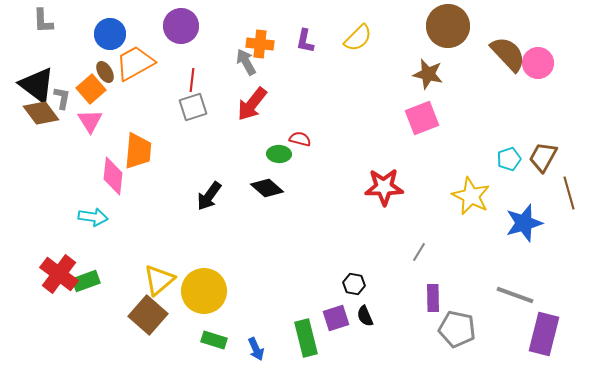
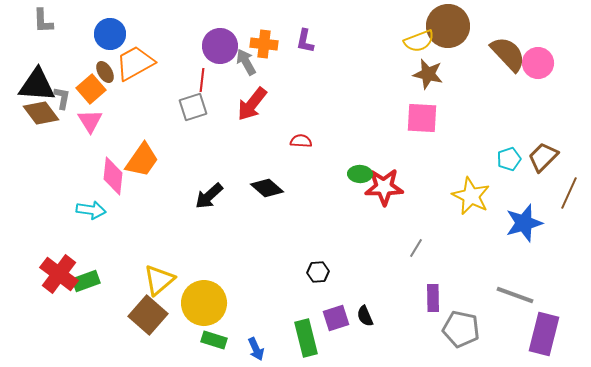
purple circle at (181, 26): moved 39 px right, 20 px down
yellow semicircle at (358, 38): moved 61 px right, 3 px down; rotated 24 degrees clockwise
orange cross at (260, 44): moved 4 px right
red line at (192, 80): moved 10 px right
black triangle at (37, 85): rotated 33 degrees counterclockwise
pink square at (422, 118): rotated 24 degrees clockwise
red semicircle at (300, 139): moved 1 px right, 2 px down; rotated 10 degrees counterclockwise
orange trapezoid at (138, 151): moved 4 px right, 9 px down; rotated 30 degrees clockwise
green ellipse at (279, 154): moved 81 px right, 20 px down
brown trapezoid at (543, 157): rotated 16 degrees clockwise
brown line at (569, 193): rotated 40 degrees clockwise
black arrow at (209, 196): rotated 12 degrees clockwise
cyan arrow at (93, 217): moved 2 px left, 7 px up
gray line at (419, 252): moved 3 px left, 4 px up
black hexagon at (354, 284): moved 36 px left, 12 px up; rotated 15 degrees counterclockwise
yellow circle at (204, 291): moved 12 px down
gray pentagon at (457, 329): moved 4 px right
